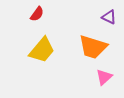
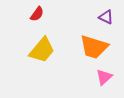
purple triangle: moved 3 px left
orange trapezoid: moved 1 px right
